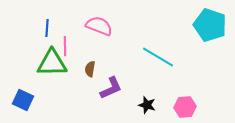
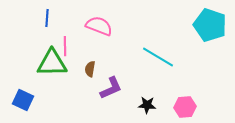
blue line: moved 10 px up
black star: rotated 12 degrees counterclockwise
